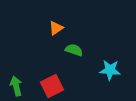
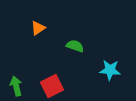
orange triangle: moved 18 px left
green semicircle: moved 1 px right, 4 px up
